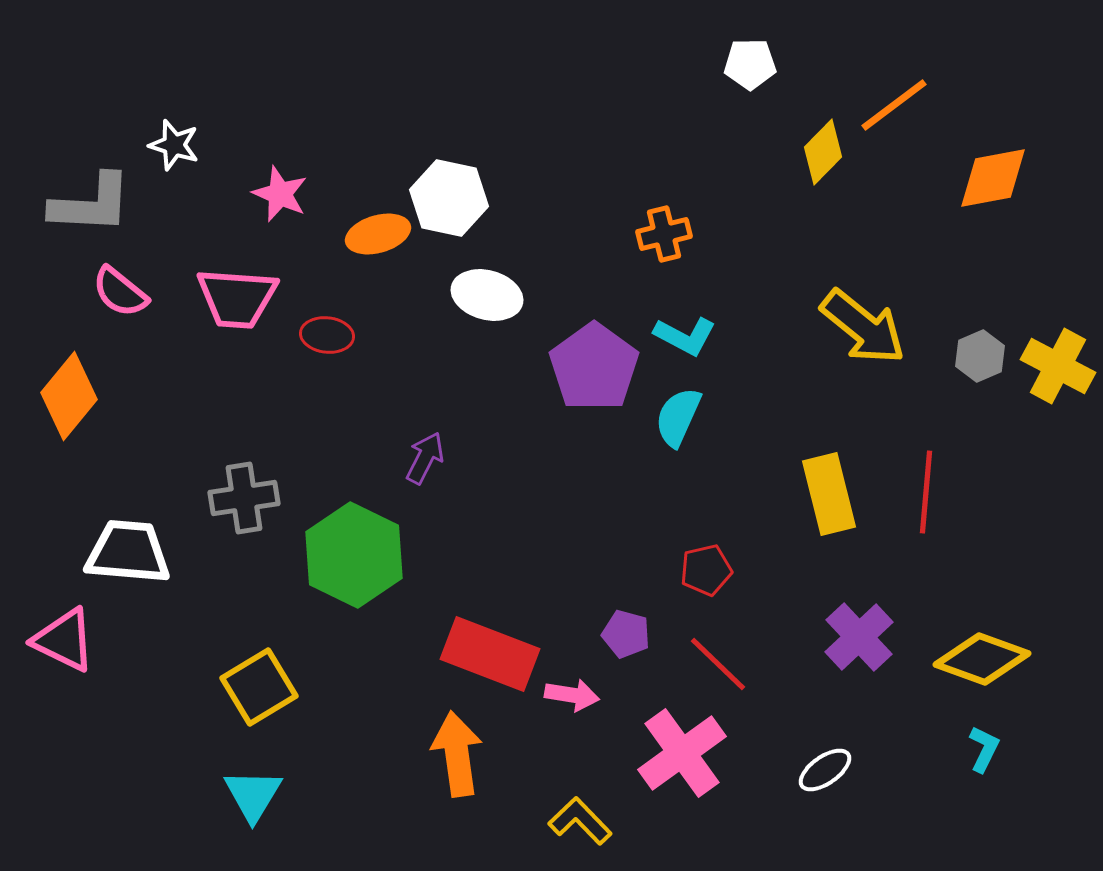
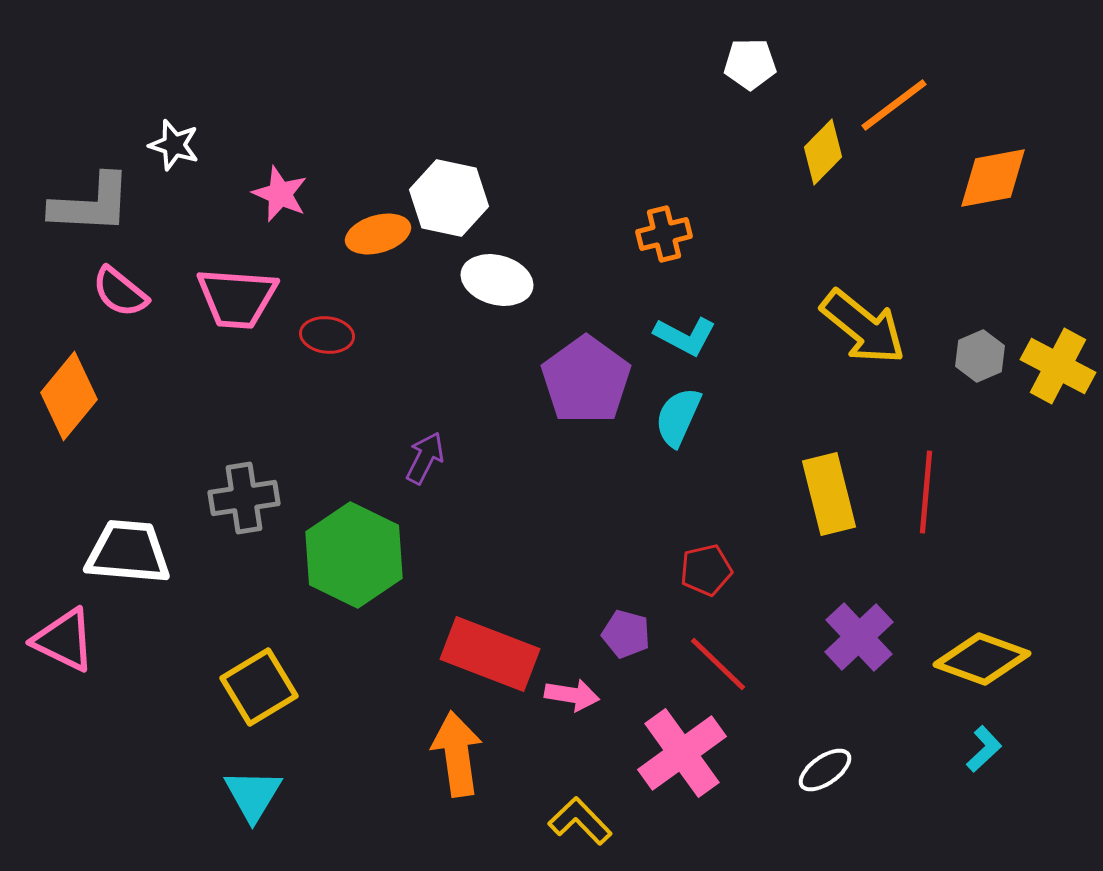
white ellipse at (487, 295): moved 10 px right, 15 px up
purple pentagon at (594, 367): moved 8 px left, 13 px down
cyan L-shape at (984, 749): rotated 21 degrees clockwise
